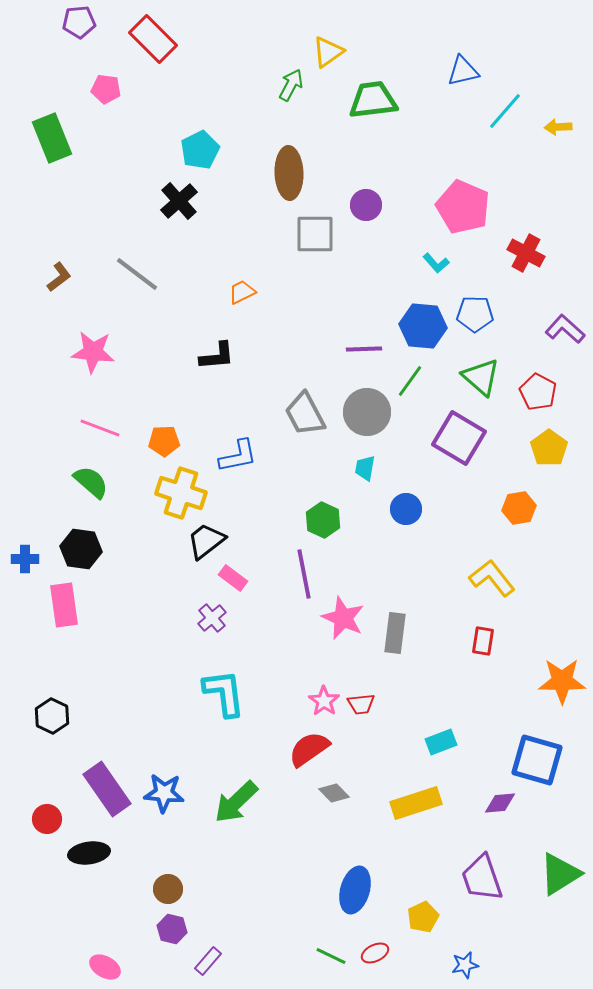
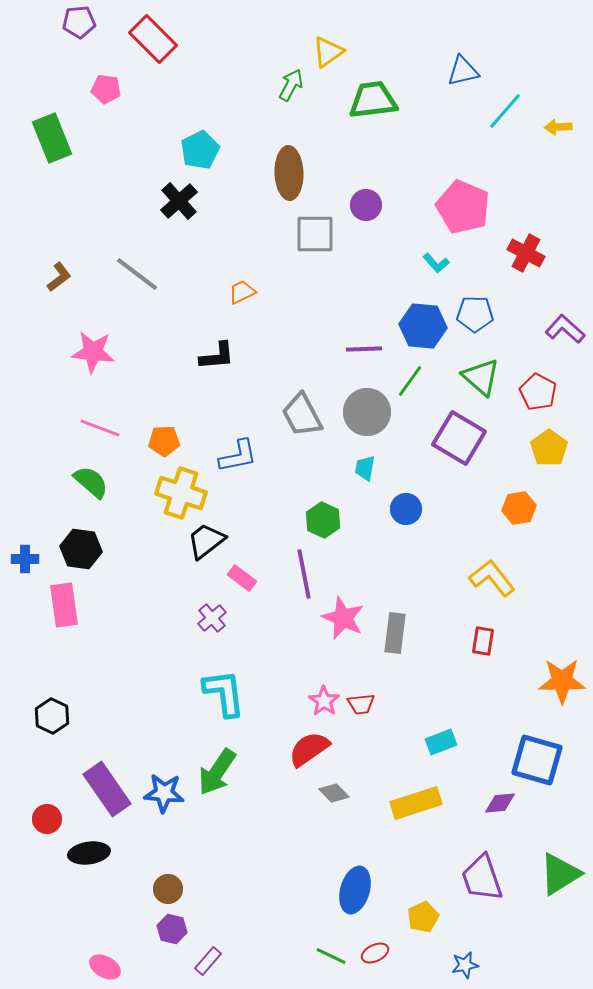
gray trapezoid at (305, 414): moved 3 px left, 1 px down
pink rectangle at (233, 578): moved 9 px right
green arrow at (236, 802): moved 19 px left, 30 px up; rotated 12 degrees counterclockwise
